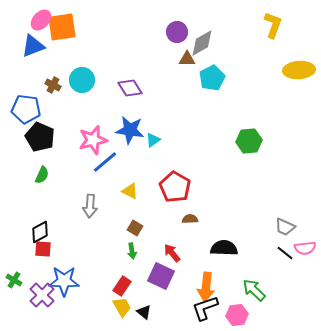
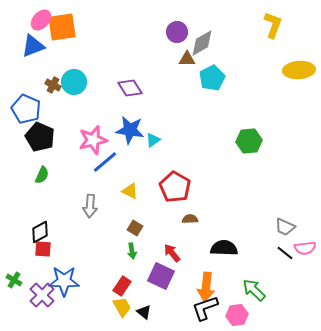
cyan circle at (82, 80): moved 8 px left, 2 px down
blue pentagon at (26, 109): rotated 16 degrees clockwise
